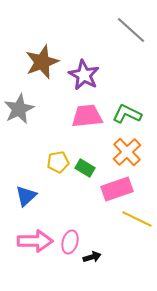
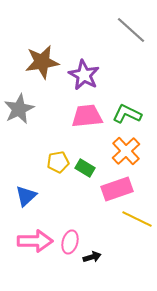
brown star: rotated 12 degrees clockwise
orange cross: moved 1 px left, 1 px up
